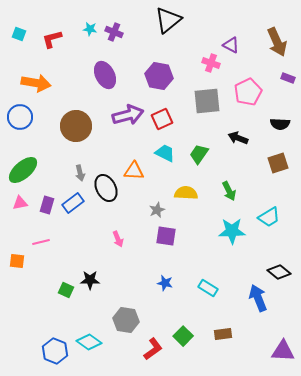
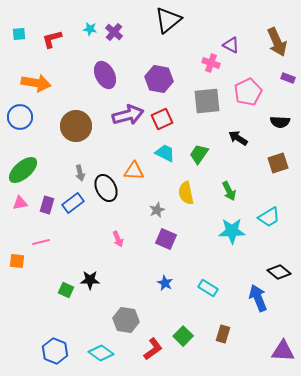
purple cross at (114, 32): rotated 18 degrees clockwise
cyan square at (19, 34): rotated 24 degrees counterclockwise
purple hexagon at (159, 76): moved 3 px down
black semicircle at (280, 124): moved 2 px up
black arrow at (238, 138): rotated 12 degrees clockwise
yellow semicircle at (186, 193): rotated 105 degrees counterclockwise
purple square at (166, 236): moved 3 px down; rotated 15 degrees clockwise
blue star at (165, 283): rotated 14 degrees clockwise
brown rectangle at (223, 334): rotated 66 degrees counterclockwise
cyan diamond at (89, 342): moved 12 px right, 11 px down
